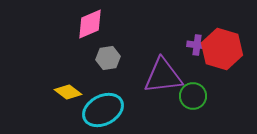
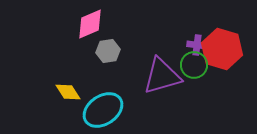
gray hexagon: moved 7 px up
purple triangle: moved 1 px left; rotated 9 degrees counterclockwise
yellow diamond: rotated 20 degrees clockwise
green circle: moved 1 px right, 31 px up
cyan ellipse: rotated 6 degrees counterclockwise
